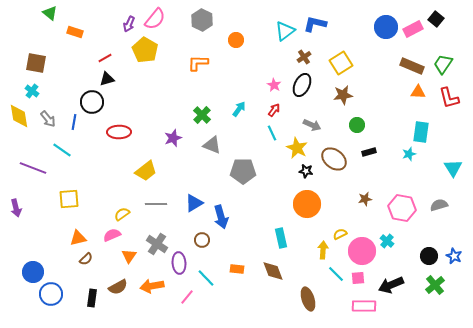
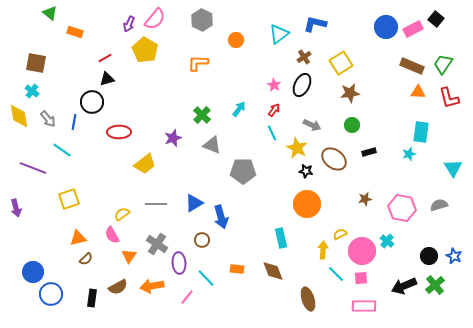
cyan triangle at (285, 31): moved 6 px left, 3 px down
brown star at (343, 95): moved 7 px right, 2 px up
green circle at (357, 125): moved 5 px left
yellow trapezoid at (146, 171): moved 1 px left, 7 px up
yellow square at (69, 199): rotated 15 degrees counterclockwise
pink semicircle at (112, 235): rotated 96 degrees counterclockwise
pink square at (358, 278): moved 3 px right
black arrow at (391, 285): moved 13 px right, 1 px down
